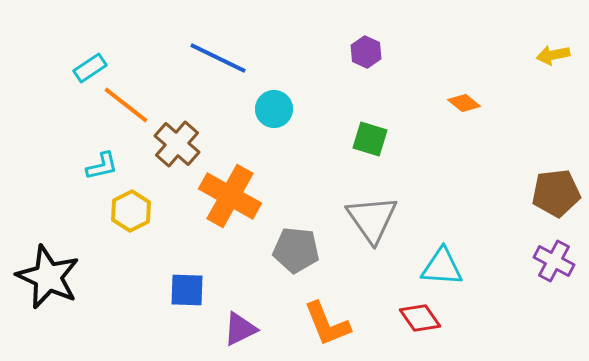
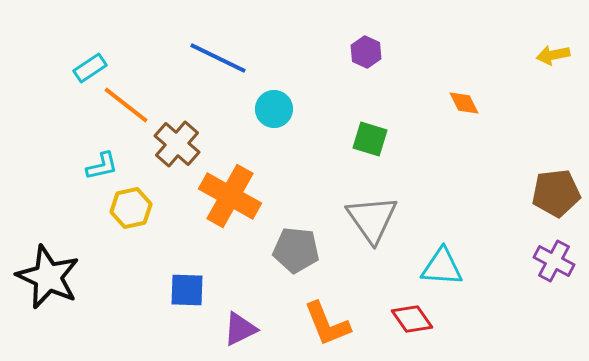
orange diamond: rotated 24 degrees clockwise
yellow hexagon: moved 3 px up; rotated 15 degrees clockwise
red diamond: moved 8 px left, 1 px down
